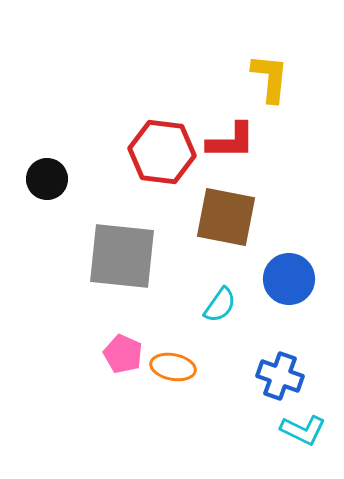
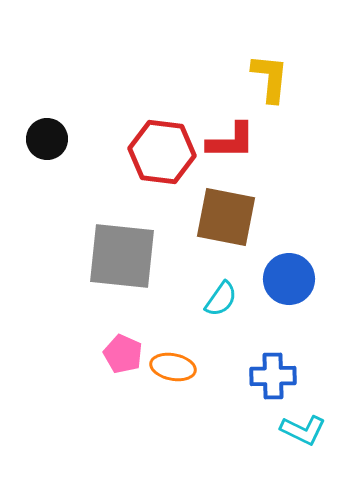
black circle: moved 40 px up
cyan semicircle: moved 1 px right, 6 px up
blue cross: moved 7 px left; rotated 21 degrees counterclockwise
